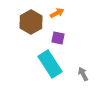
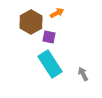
purple square: moved 9 px left, 1 px up
